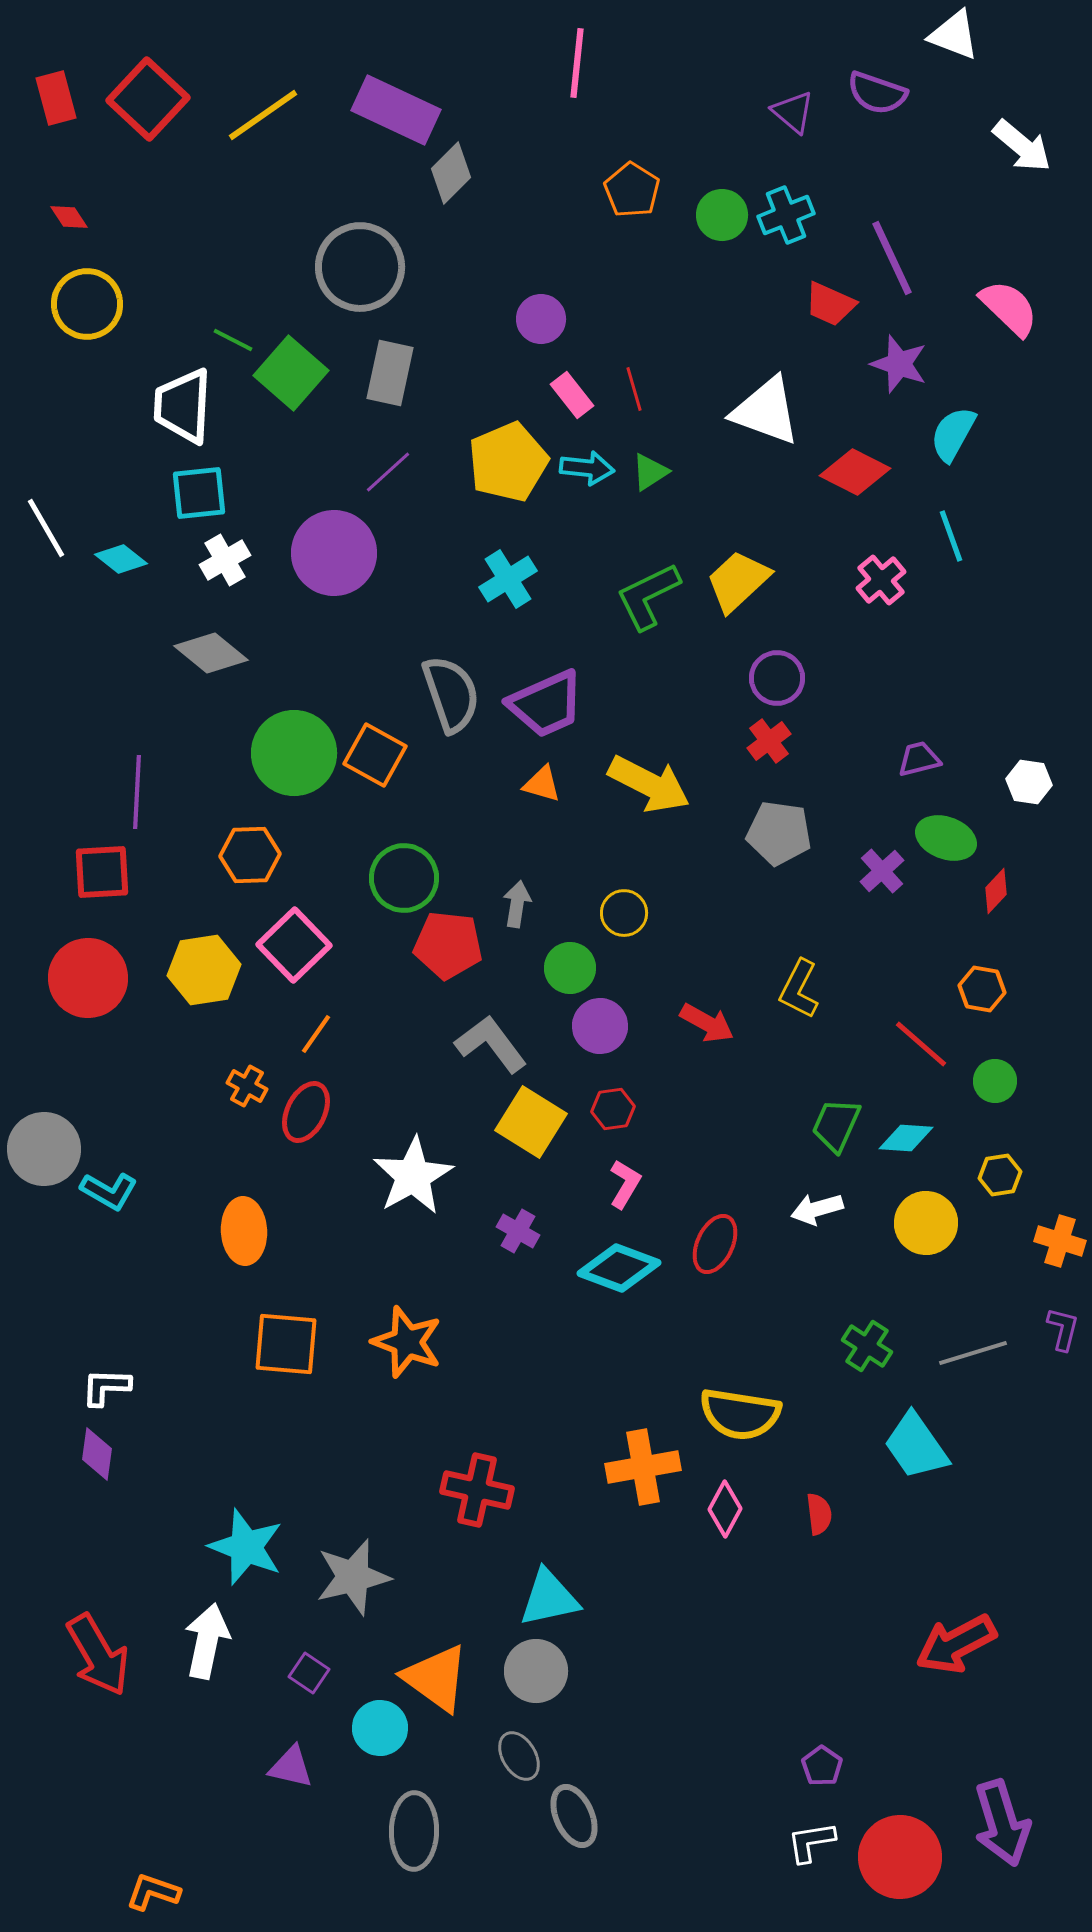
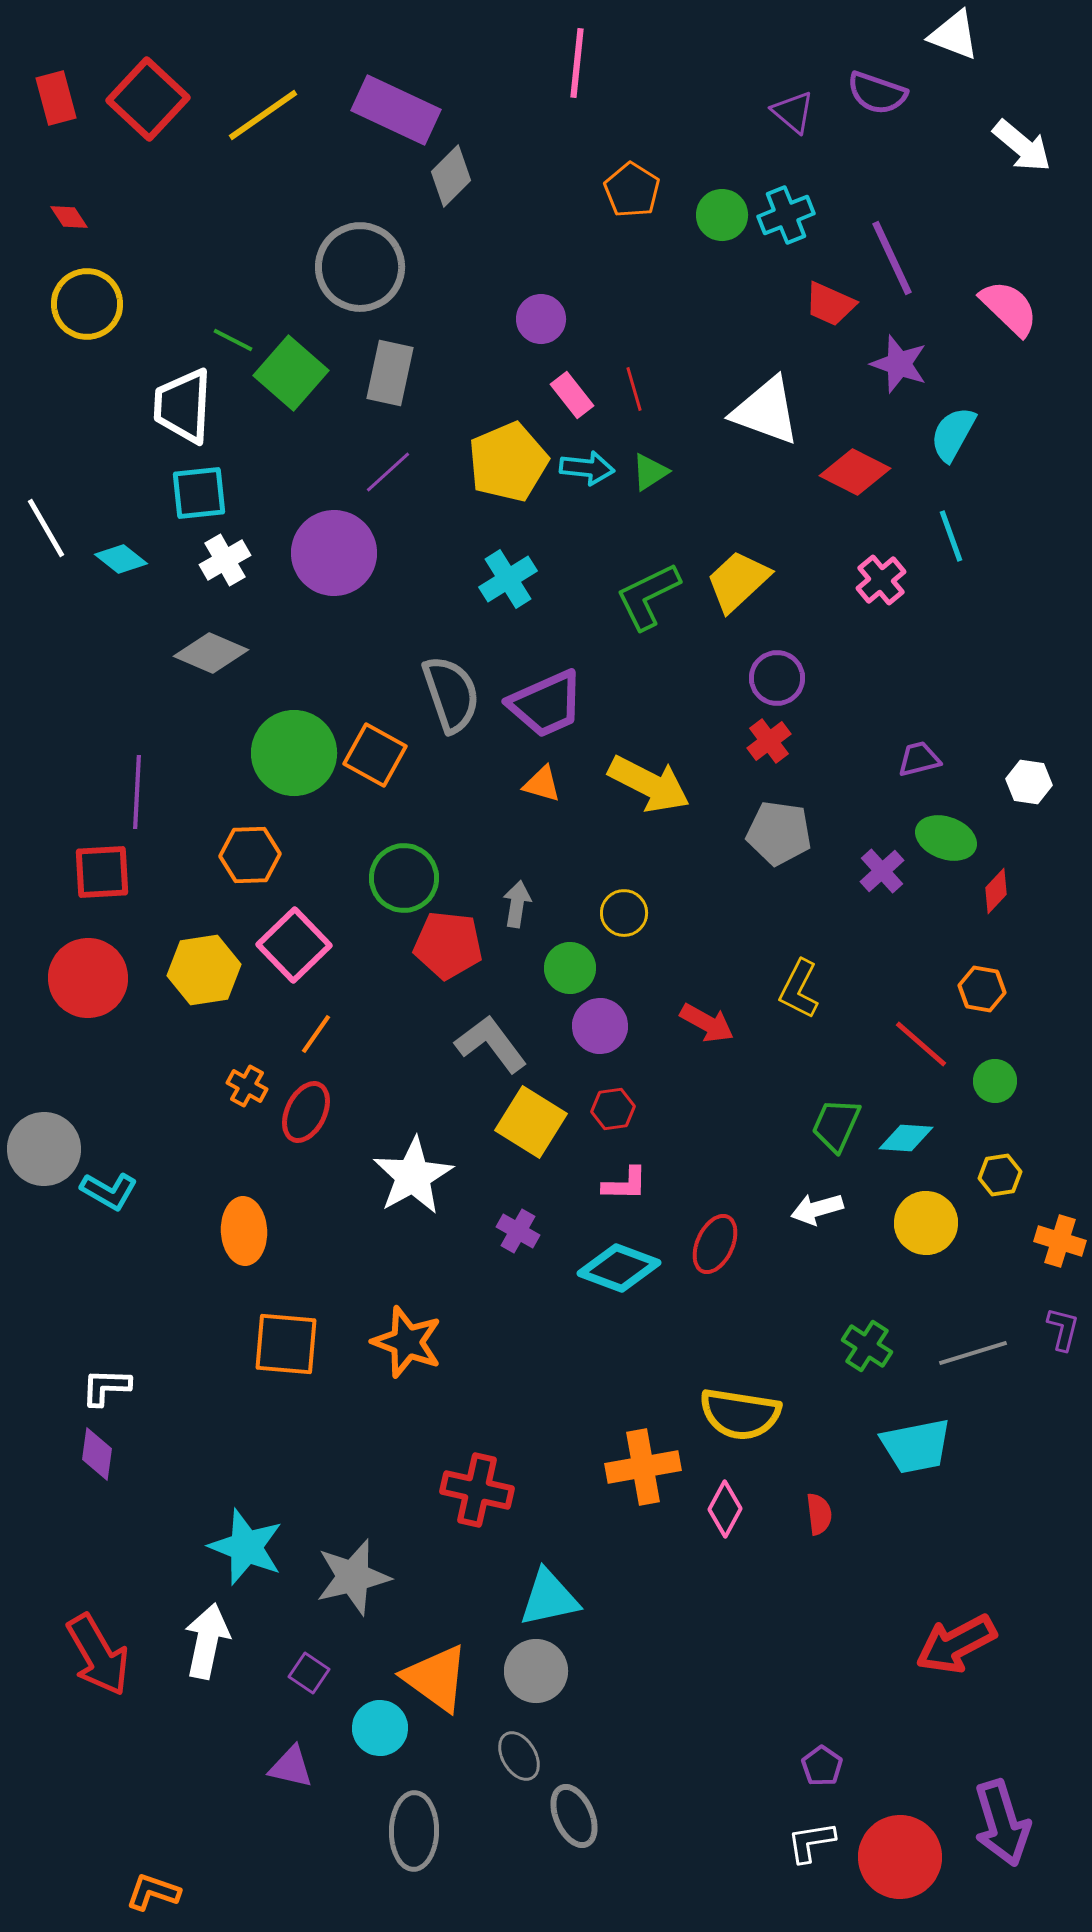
gray diamond at (451, 173): moved 3 px down
gray diamond at (211, 653): rotated 16 degrees counterclockwise
pink L-shape at (625, 1184): rotated 60 degrees clockwise
cyan trapezoid at (916, 1446): rotated 66 degrees counterclockwise
